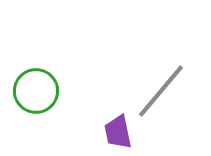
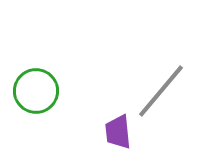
purple trapezoid: rotated 6 degrees clockwise
